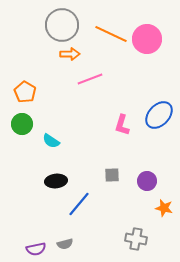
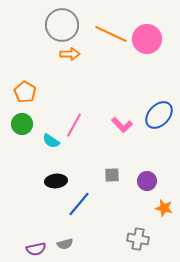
pink line: moved 16 px left, 46 px down; rotated 40 degrees counterclockwise
pink L-shape: rotated 60 degrees counterclockwise
gray cross: moved 2 px right
